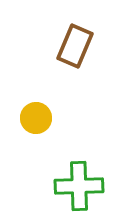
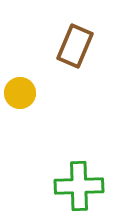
yellow circle: moved 16 px left, 25 px up
